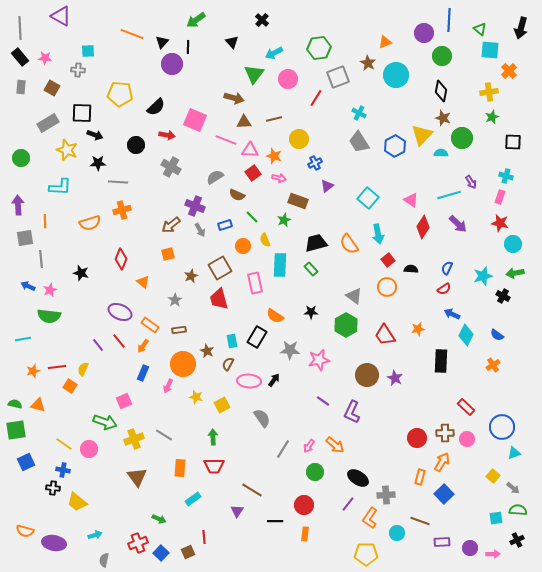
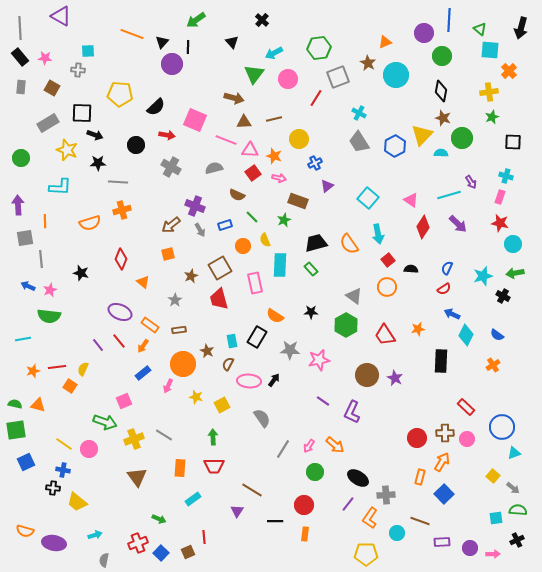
gray semicircle at (215, 177): moved 1 px left, 9 px up; rotated 18 degrees clockwise
blue rectangle at (143, 373): rotated 28 degrees clockwise
